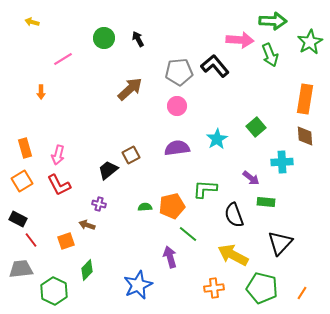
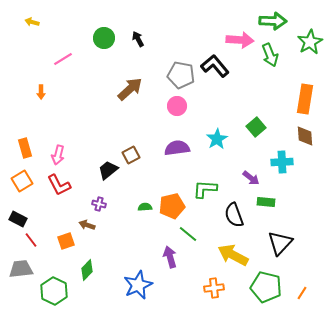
gray pentagon at (179, 72): moved 2 px right, 3 px down; rotated 16 degrees clockwise
green pentagon at (262, 288): moved 4 px right, 1 px up
